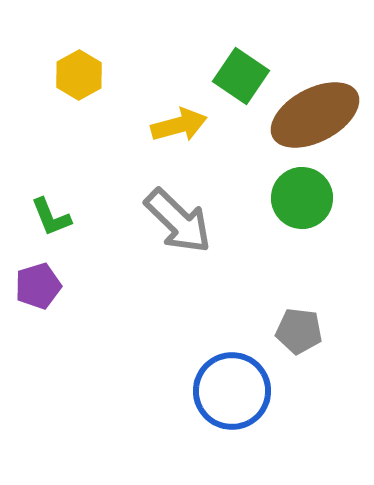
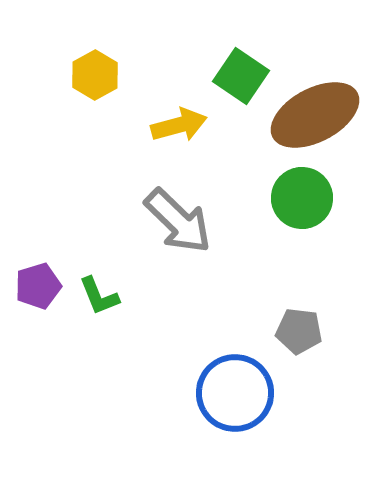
yellow hexagon: moved 16 px right
green L-shape: moved 48 px right, 79 px down
blue circle: moved 3 px right, 2 px down
